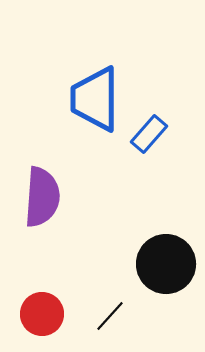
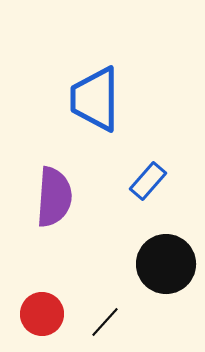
blue rectangle: moved 1 px left, 47 px down
purple semicircle: moved 12 px right
black line: moved 5 px left, 6 px down
